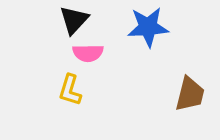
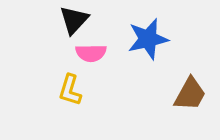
blue star: moved 12 px down; rotated 9 degrees counterclockwise
pink semicircle: moved 3 px right
brown trapezoid: rotated 15 degrees clockwise
